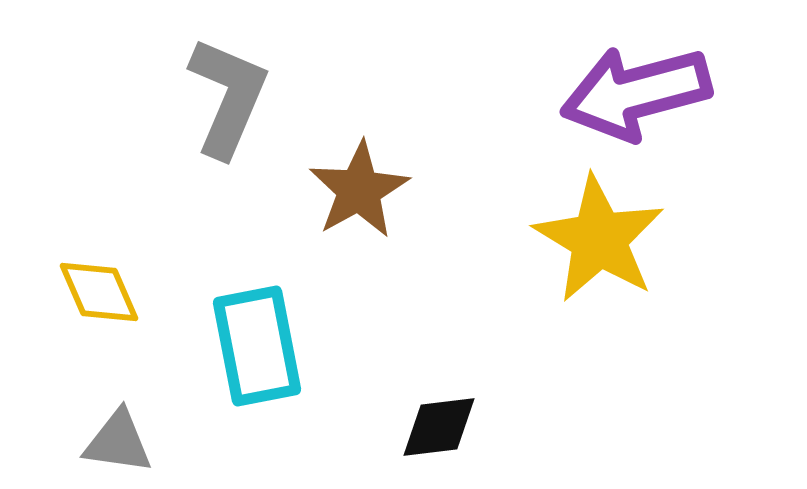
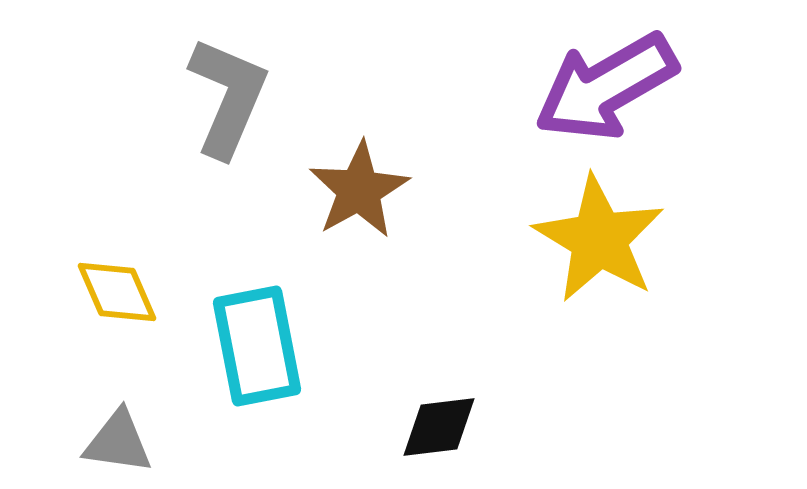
purple arrow: moved 30 px left, 6 px up; rotated 15 degrees counterclockwise
yellow diamond: moved 18 px right
